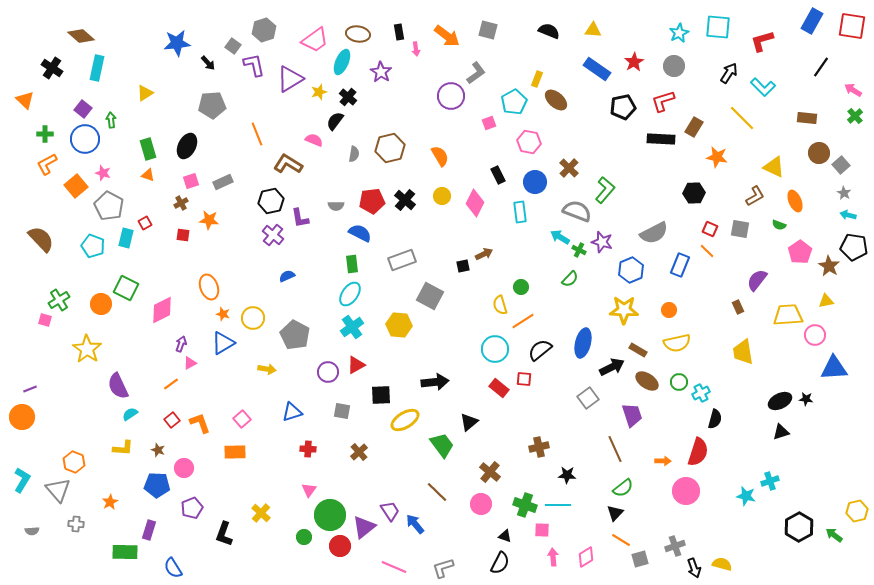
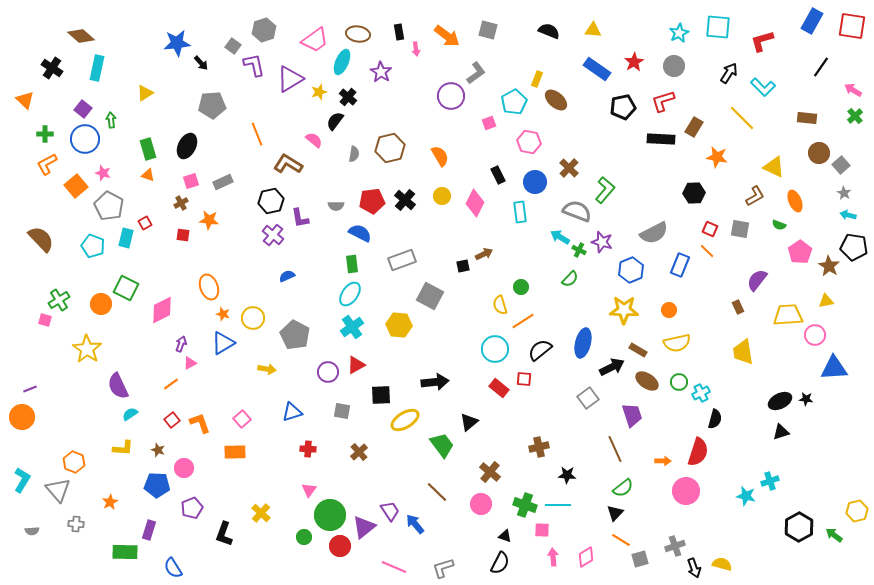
black arrow at (208, 63): moved 7 px left
pink semicircle at (314, 140): rotated 18 degrees clockwise
